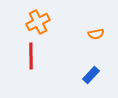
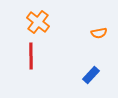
orange cross: rotated 25 degrees counterclockwise
orange semicircle: moved 3 px right, 1 px up
